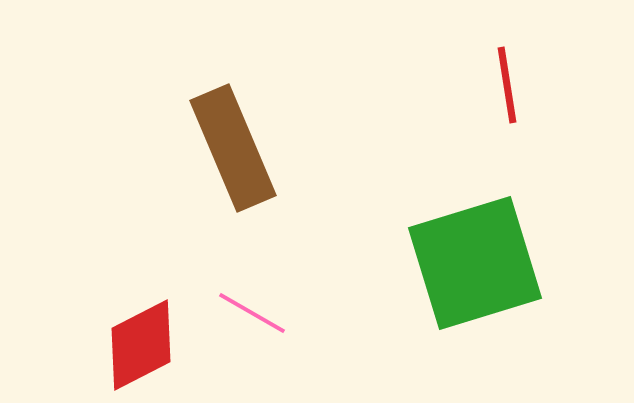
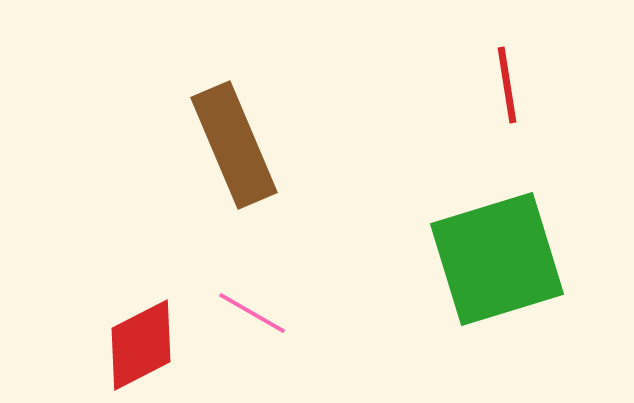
brown rectangle: moved 1 px right, 3 px up
green square: moved 22 px right, 4 px up
